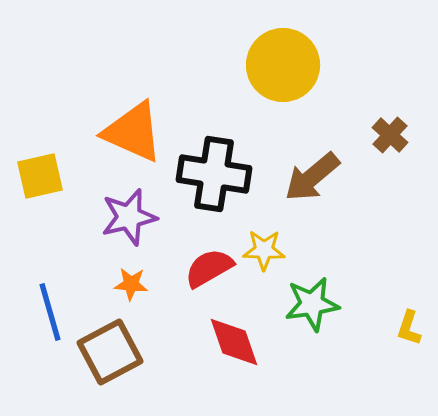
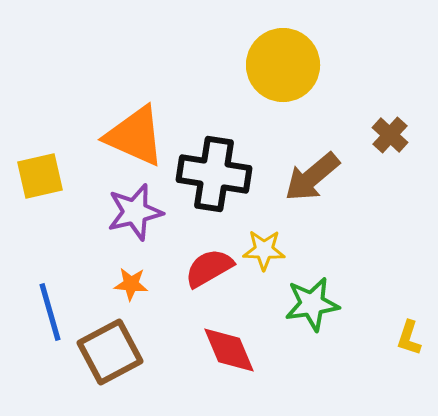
orange triangle: moved 2 px right, 4 px down
purple star: moved 6 px right, 5 px up
yellow L-shape: moved 10 px down
red diamond: moved 5 px left, 8 px down; rotated 4 degrees counterclockwise
